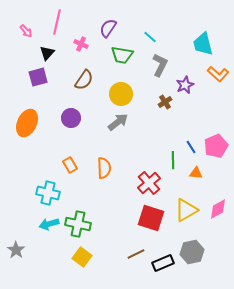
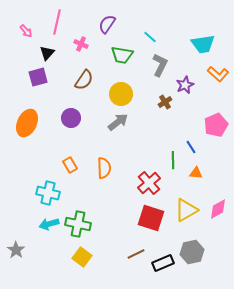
purple semicircle: moved 1 px left, 4 px up
cyan trapezoid: rotated 85 degrees counterclockwise
pink pentagon: moved 21 px up
